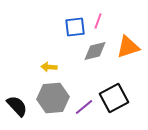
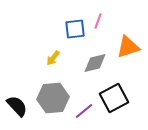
blue square: moved 2 px down
gray diamond: moved 12 px down
yellow arrow: moved 4 px right, 9 px up; rotated 56 degrees counterclockwise
purple line: moved 4 px down
